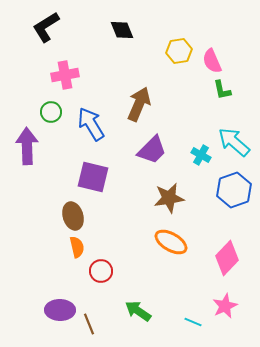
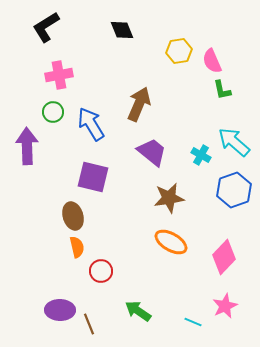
pink cross: moved 6 px left
green circle: moved 2 px right
purple trapezoid: moved 2 px down; rotated 96 degrees counterclockwise
pink diamond: moved 3 px left, 1 px up
